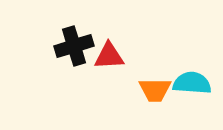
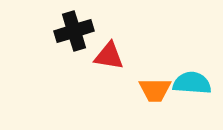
black cross: moved 15 px up
red triangle: rotated 12 degrees clockwise
